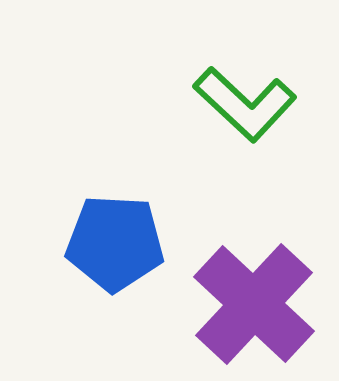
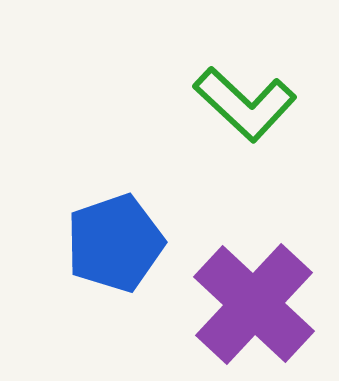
blue pentagon: rotated 22 degrees counterclockwise
